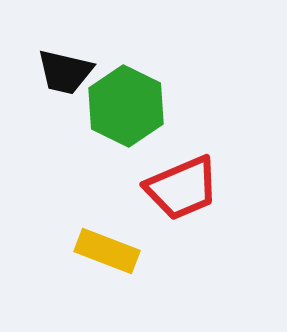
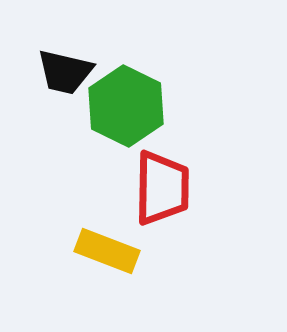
red trapezoid: moved 20 px left; rotated 66 degrees counterclockwise
